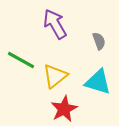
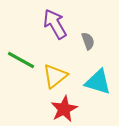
gray semicircle: moved 11 px left
